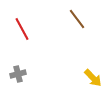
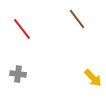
red line: rotated 10 degrees counterclockwise
gray cross: rotated 21 degrees clockwise
